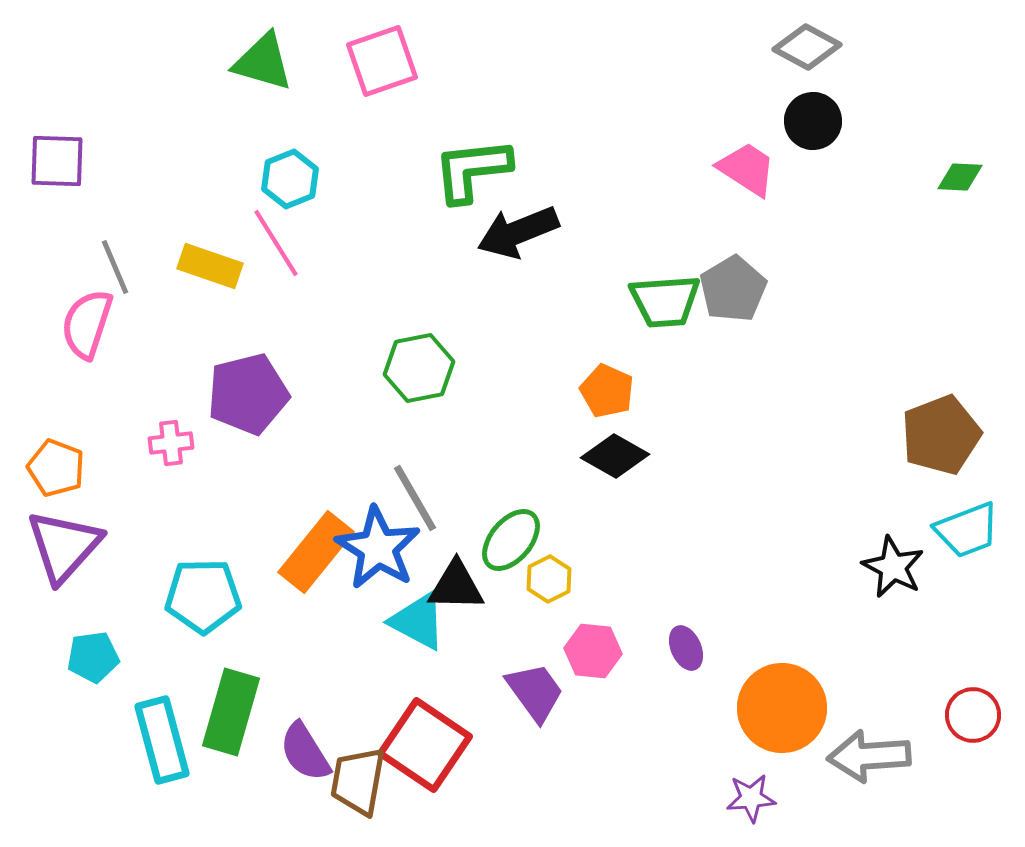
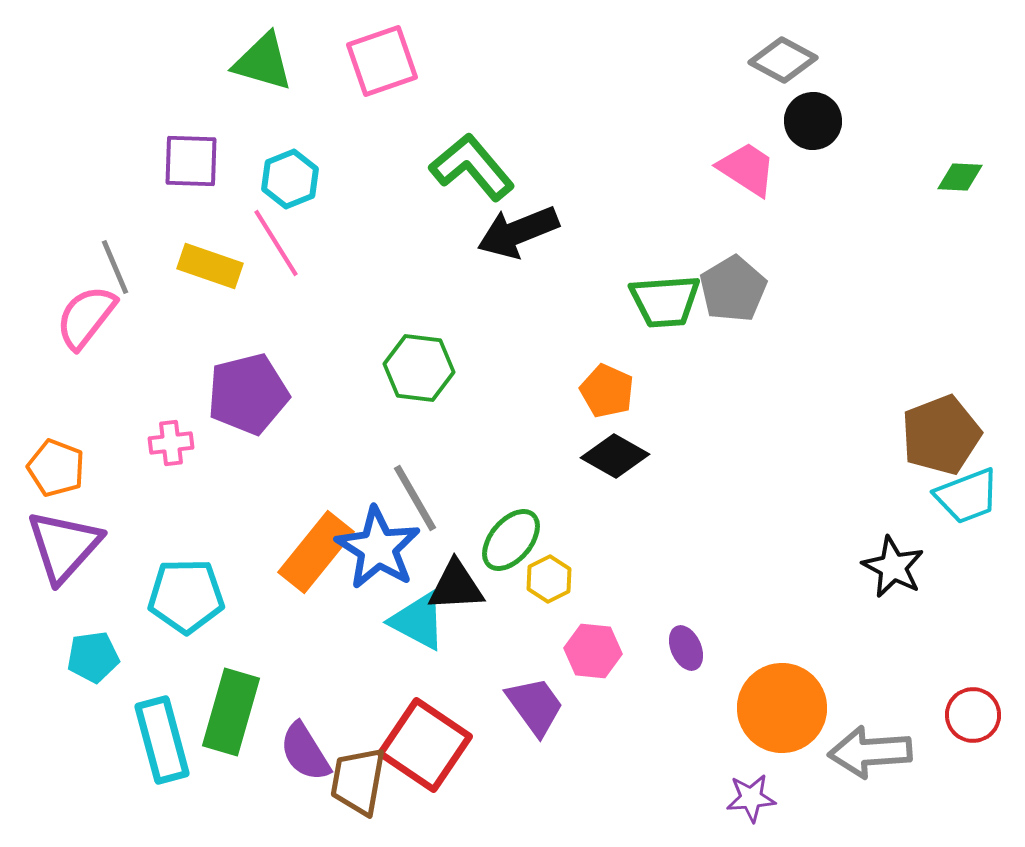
gray diamond at (807, 47): moved 24 px left, 13 px down
purple square at (57, 161): moved 134 px right
green L-shape at (472, 170): moved 3 px up; rotated 56 degrees clockwise
pink semicircle at (87, 324): moved 1 px left, 7 px up; rotated 20 degrees clockwise
green hexagon at (419, 368): rotated 18 degrees clockwise
cyan trapezoid at (967, 530): moved 34 px up
black triangle at (456, 586): rotated 4 degrees counterclockwise
cyan pentagon at (203, 596): moved 17 px left
purple trapezoid at (535, 692): moved 14 px down
gray arrow at (869, 756): moved 1 px right, 4 px up
